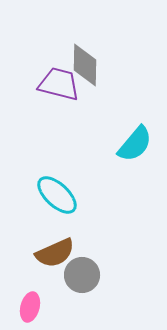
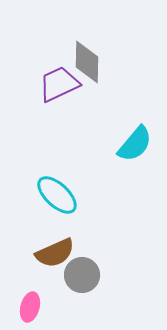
gray diamond: moved 2 px right, 3 px up
purple trapezoid: rotated 39 degrees counterclockwise
